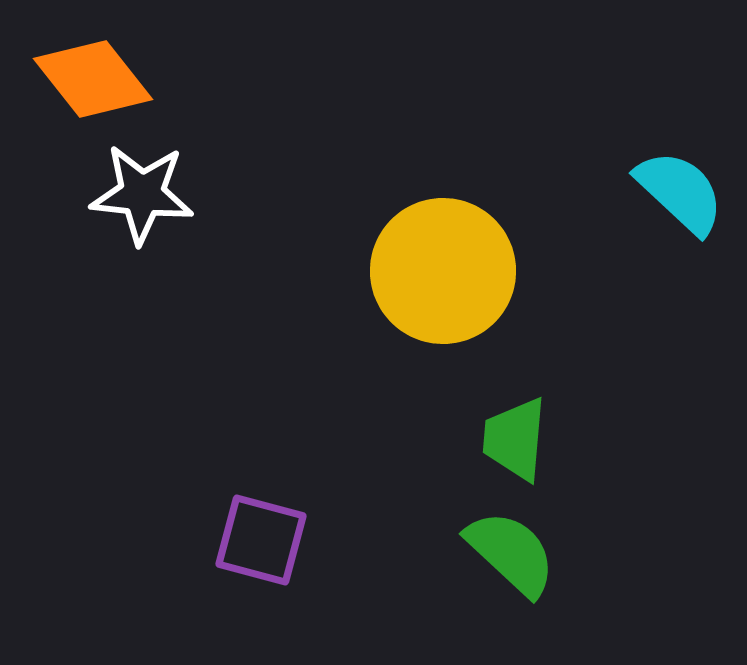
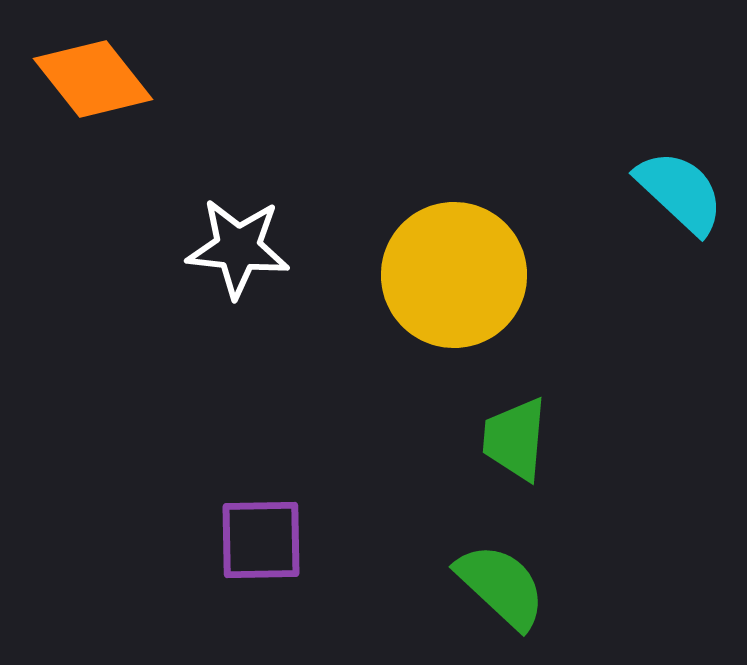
white star: moved 96 px right, 54 px down
yellow circle: moved 11 px right, 4 px down
purple square: rotated 16 degrees counterclockwise
green semicircle: moved 10 px left, 33 px down
